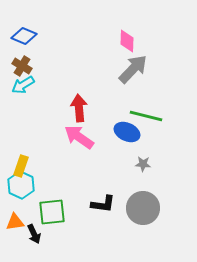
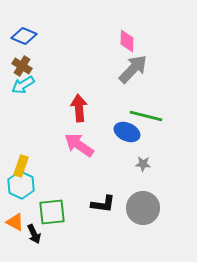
pink arrow: moved 8 px down
orange triangle: rotated 36 degrees clockwise
